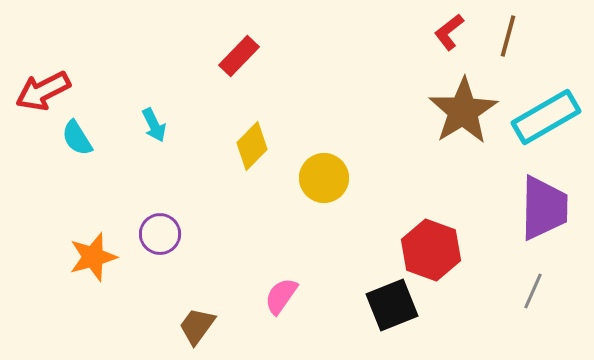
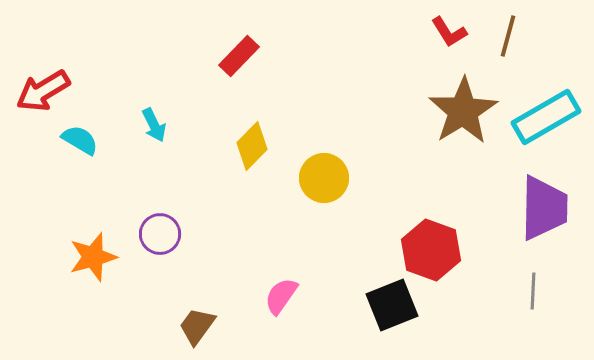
red L-shape: rotated 84 degrees counterclockwise
red arrow: rotated 4 degrees counterclockwise
cyan semicircle: moved 3 px right, 2 px down; rotated 153 degrees clockwise
gray line: rotated 21 degrees counterclockwise
